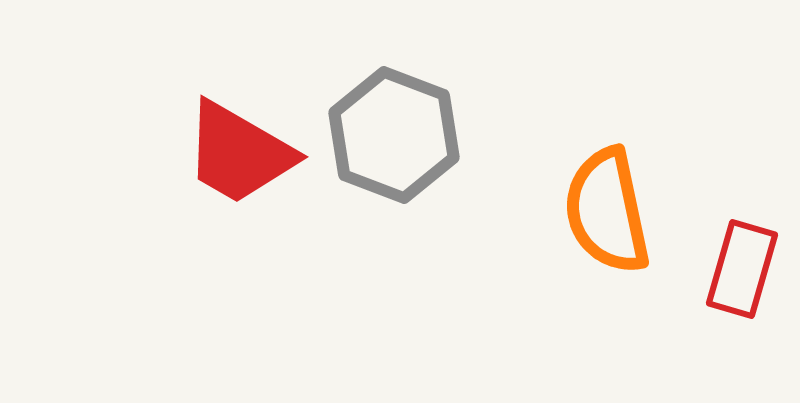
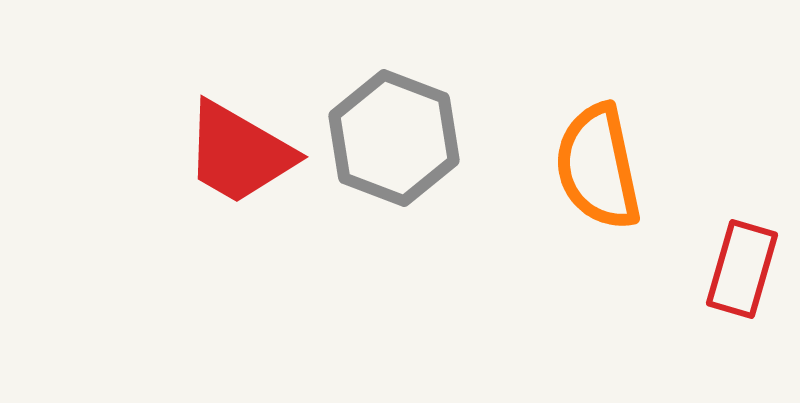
gray hexagon: moved 3 px down
orange semicircle: moved 9 px left, 44 px up
